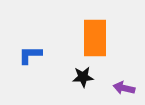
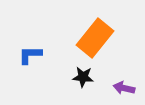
orange rectangle: rotated 39 degrees clockwise
black star: rotated 10 degrees clockwise
